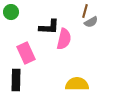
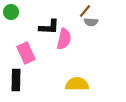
brown line: rotated 24 degrees clockwise
gray semicircle: rotated 32 degrees clockwise
